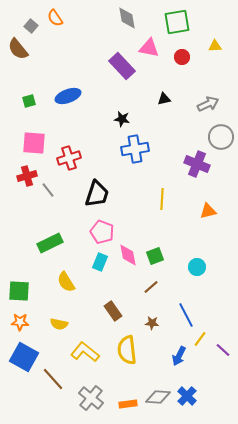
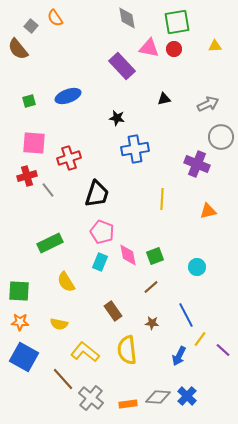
red circle at (182, 57): moved 8 px left, 8 px up
black star at (122, 119): moved 5 px left, 1 px up
brown line at (53, 379): moved 10 px right
